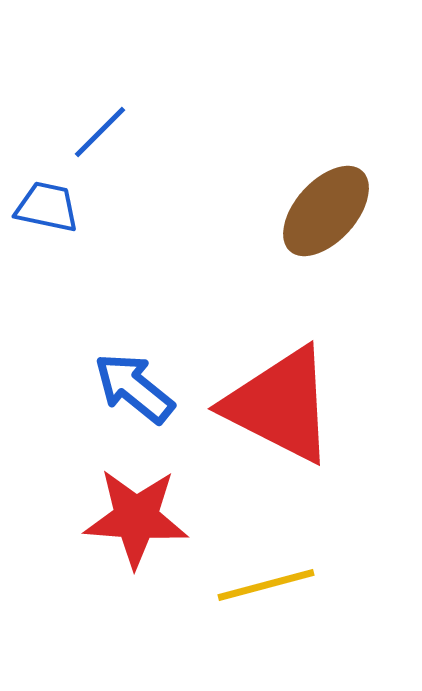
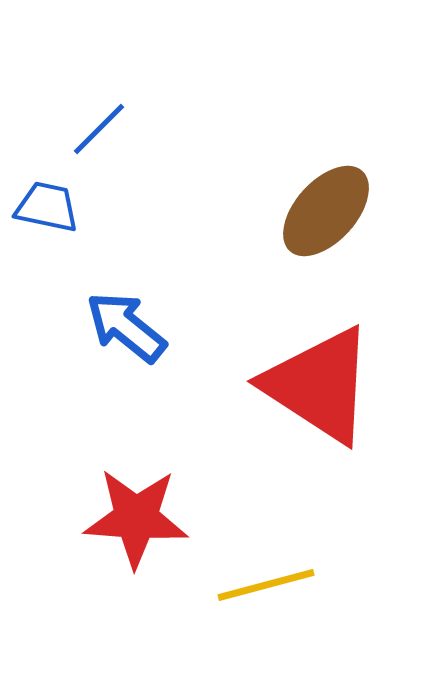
blue line: moved 1 px left, 3 px up
blue arrow: moved 8 px left, 61 px up
red triangle: moved 39 px right, 20 px up; rotated 6 degrees clockwise
